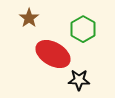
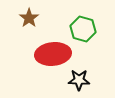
green hexagon: rotated 15 degrees counterclockwise
red ellipse: rotated 36 degrees counterclockwise
